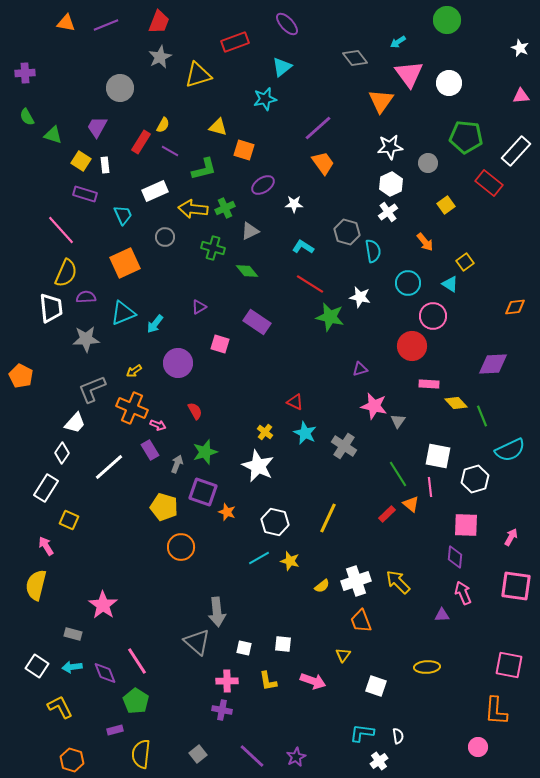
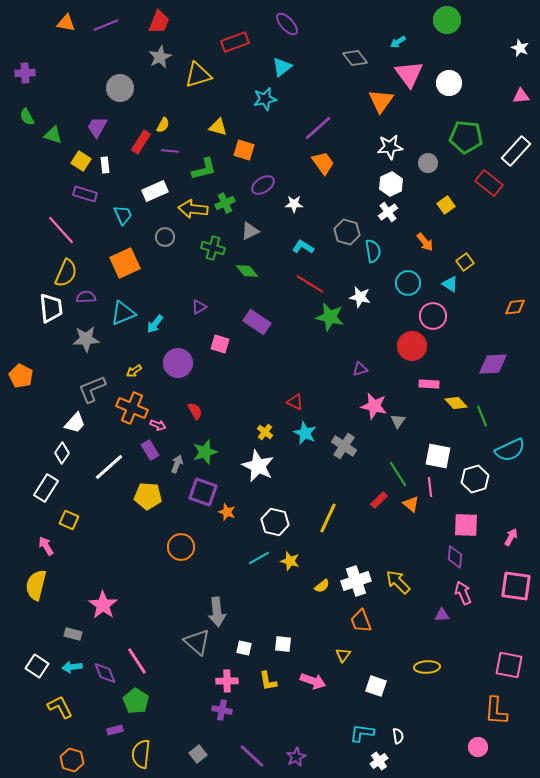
purple line at (170, 151): rotated 24 degrees counterclockwise
green cross at (225, 208): moved 5 px up
yellow pentagon at (164, 507): moved 16 px left, 11 px up; rotated 12 degrees counterclockwise
red rectangle at (387, 514): moved 8 px left, 14 px up
